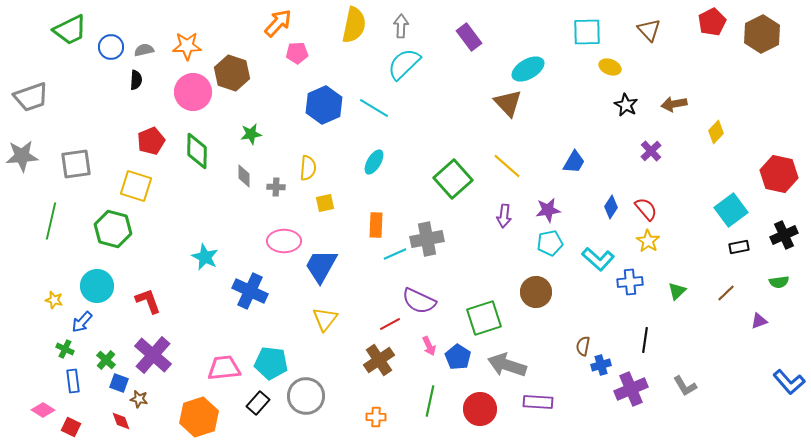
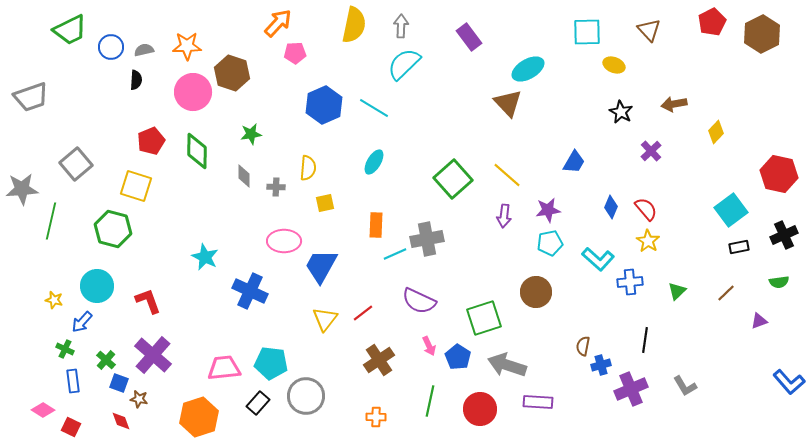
pink pentagon at (297, 53): moved 2 px left
yellow ellipse at (610, 67): moved 4 px right, 2 px up
black star at (626, 105): moved 5 px left, 7 px down
gray star at (22, 156): moved 33 px down
gray square at (76, 164): rotated 32 degrees counterclockwise
yellow line at (507, 166): moved 9 px down
blue diamond at (611, 207): rotated 10 degrees counterclockwise
red line at (390, 324): moved 27 px left, 11 px up; rotated 10 degrees counterclockwise
